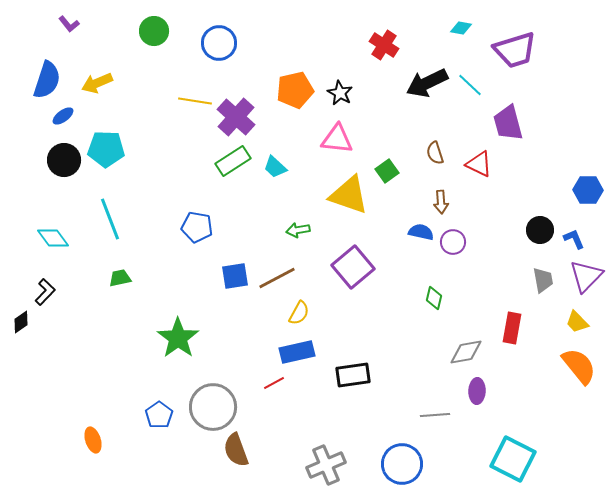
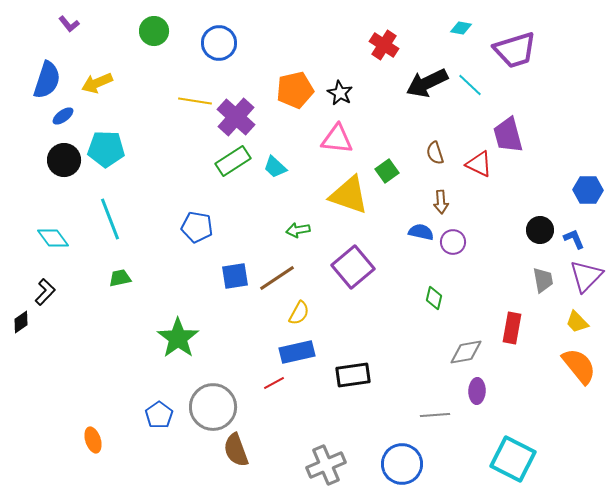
purple trapezoid at (508, 123): moved 12 px down
brown line at (277, 278): rotated 6 degrees counterclockwise
